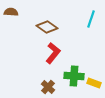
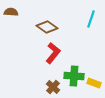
brown cross: moved 5 px right
